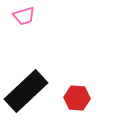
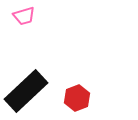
red hexagon: rotated 25 degrees counterclockwise
